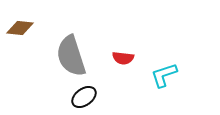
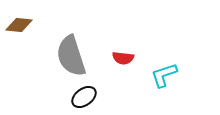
brown diamond: moved 1 px left, 3 px up
